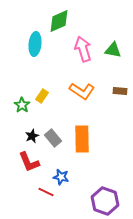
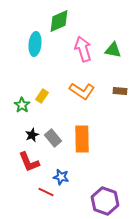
black star: moved 1 px up
